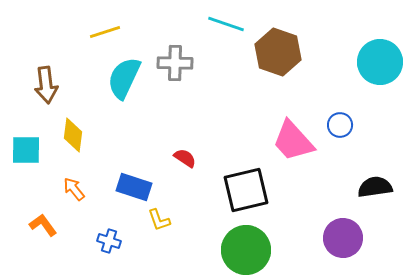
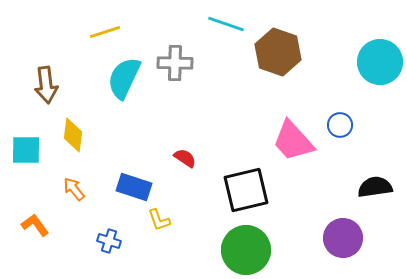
orange L-shape: moved 8 px left
